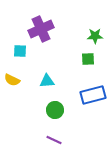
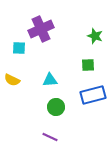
green star: rotated 21 degrees clockwise
cyan square: moved 1 px left, 3 px up
green square: moved 6 px down
cyan triangle: moved 3 px right, 1 px up
green circle: moved 1 px right, 3 px up
purple line: moved 4 px left, 3 px up
